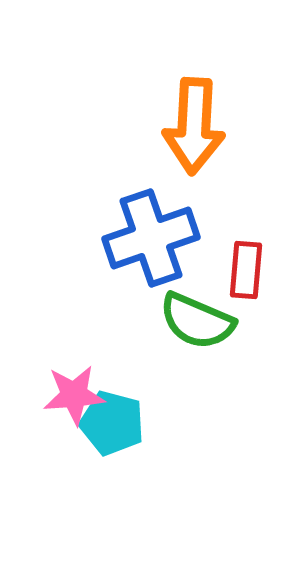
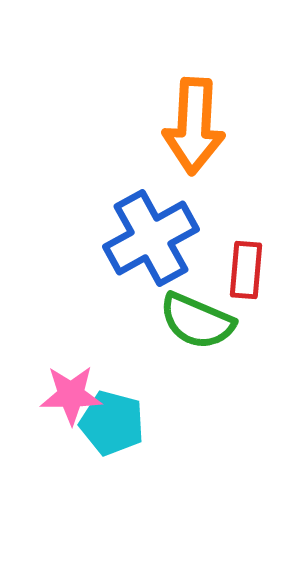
blue cross: rotated 10 degrees counterclockwise
pink star: moved 3 px left; rotated 4 degrees clockwise
